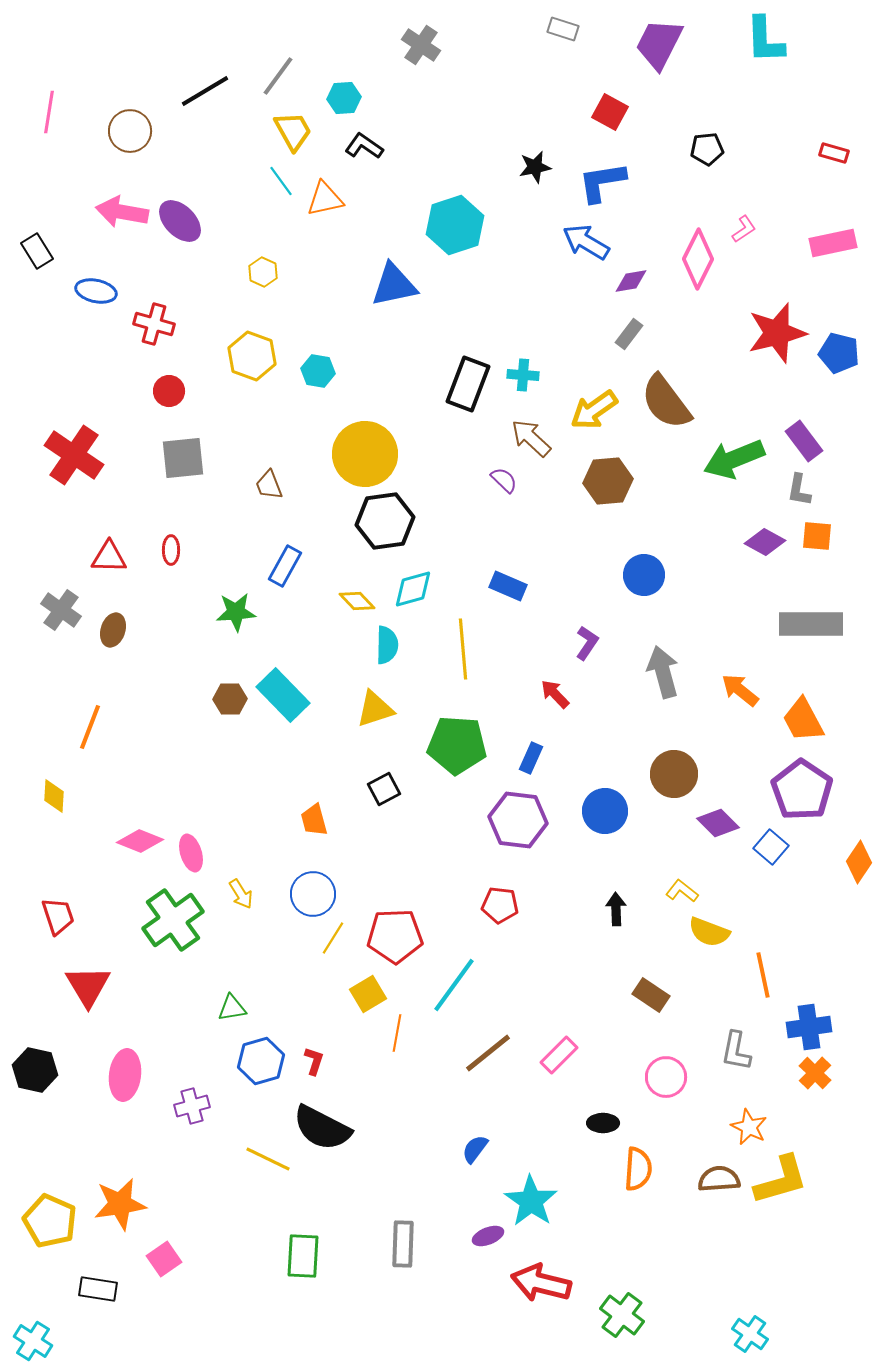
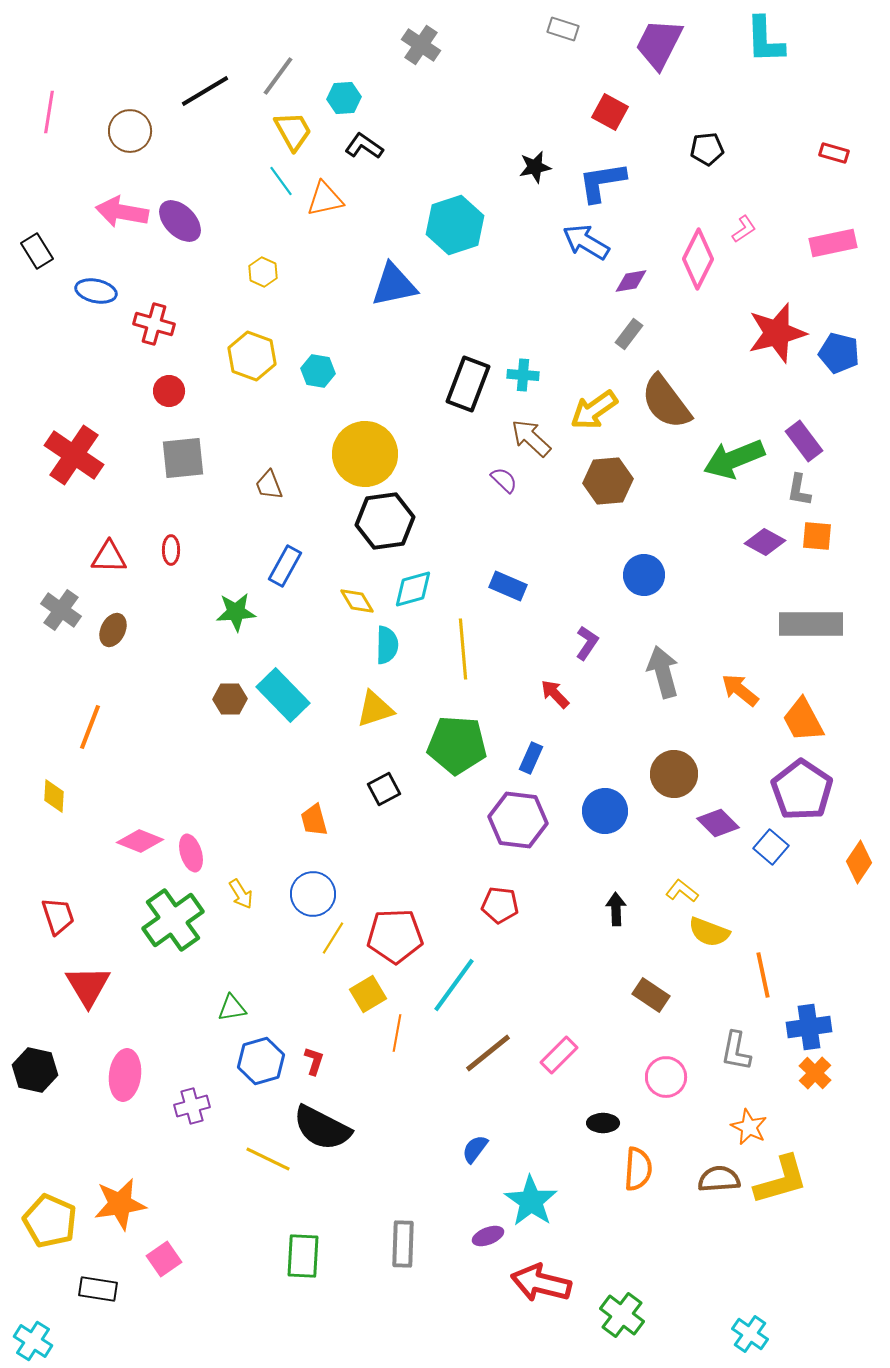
yellow diamond at (357, 601): rotated 12 degrees clockwise
brown ellipse at (113, 630): rotated 8 degrees clockwise
